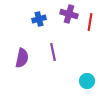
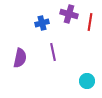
blue cross: moved 3 px right, 4 px down
purple semicircle: moved 2 px left
